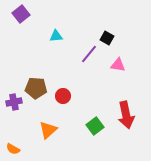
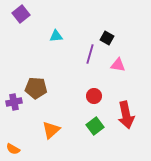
purple line: moved 1 px right; rotated 24 degrees counterclockwise
red circle: moved 31 px right
orange triangle: moved 3 px right
